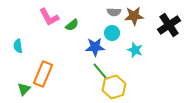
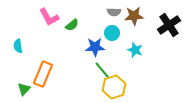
green line: moved 2 px right, 1 px up
